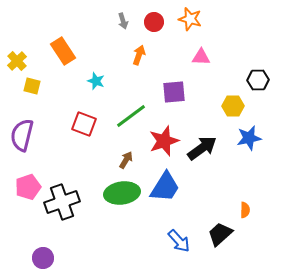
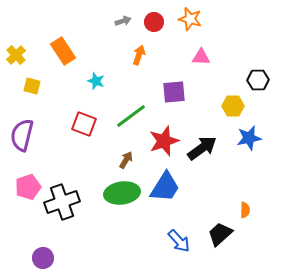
gray arrow: rotated 91 degrees counterclockwise
yellow cross: moved 1 px left, 6 px up
